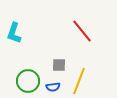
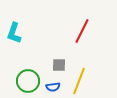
red line: rotated 65 degrees clockwise
